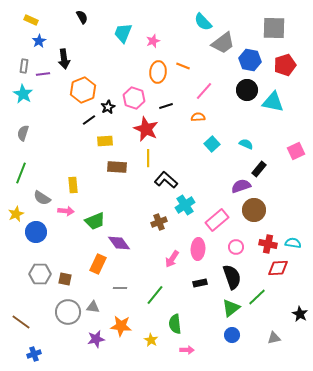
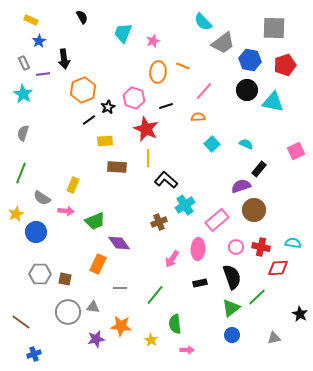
gray rectangle at (24, 66): moved 3 px up; rotated 32 degrees counterclockwise
yellow rectangle at (73, 185): rotated 28 degrees clockwise
red cross at (268, 244): moved 7 px left, 3 px down
